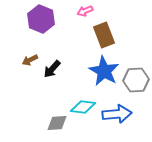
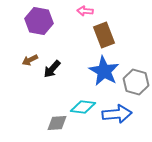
pink arrow: rotated 28 degrees clockwise
purple hexagon: moved 2 px left, 2 px down; rotated 12 degrees counterclockwise
gray hexagon: moved 2 px down; rotated 20 degrees clockwise
